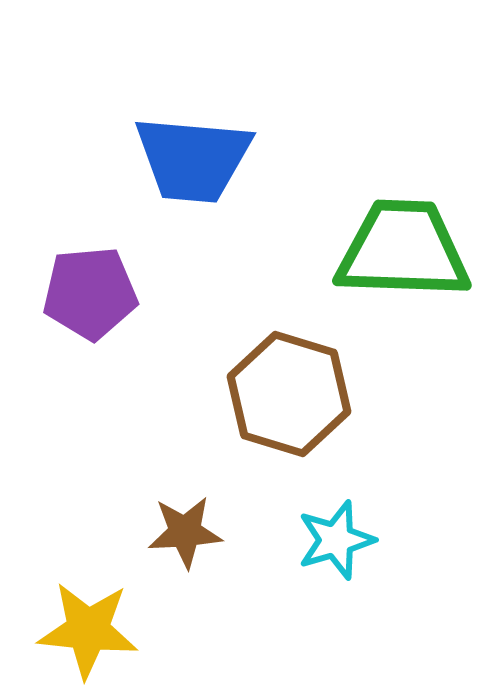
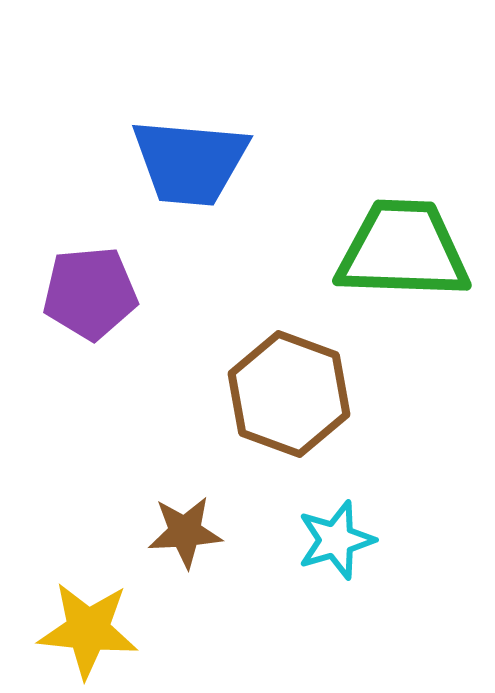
blue trapezoid: moved 3 px left, 3 px down
brown hexagon: rotated 3 degrees clockwise
